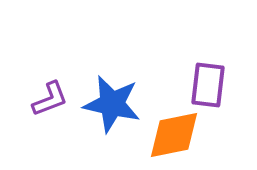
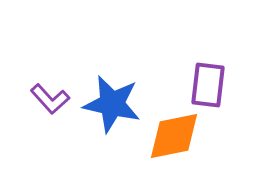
purple L-shape: rotated 69 degrees clockwise
orange diamond: moved 1 px down
